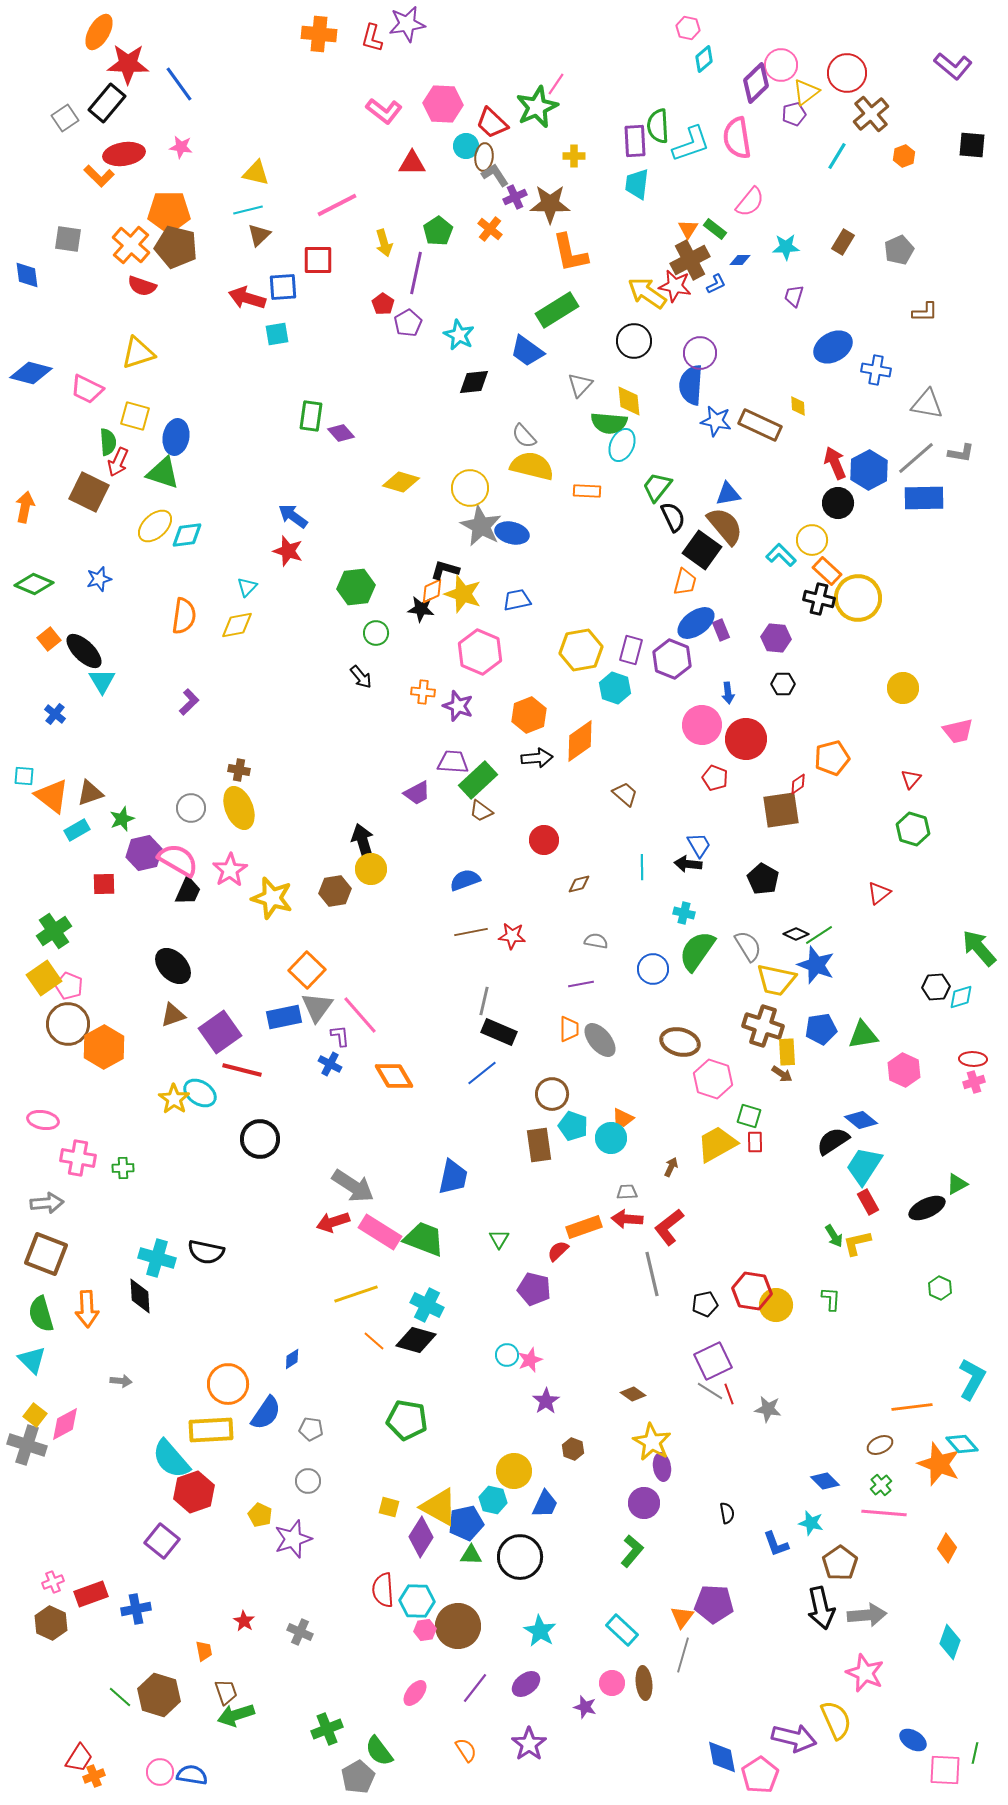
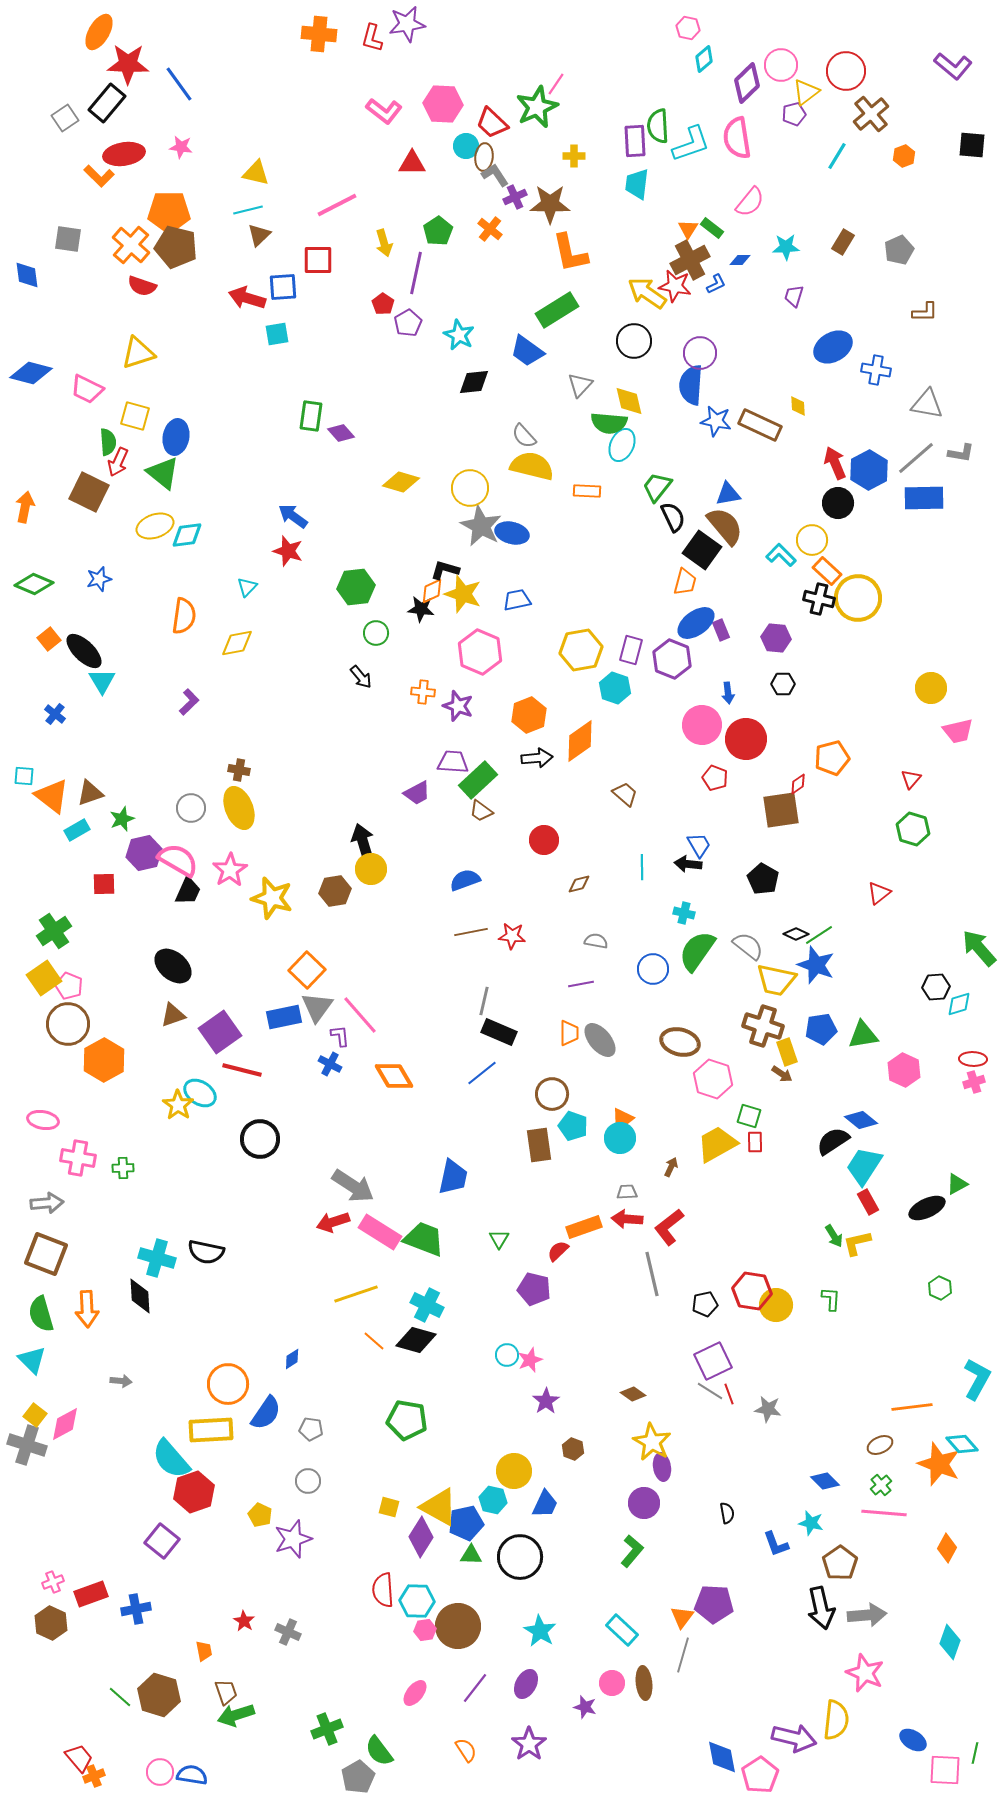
red circle at (847, 73): moved 1 px left, 2 px up
purple diamond at (756, 83): moved 9 px left
green rectangle at (715, 229): moved 3 px left, 1 px up
yellow diamond at (629, 401): rotated 8 degrees counterclockwise
green triangle at (163, 473): rotated 21 degrees clockwise
yellow ellipse at (155, 526): rotated 24 degrees clockwise
yellow diamond at (237, 625): moved 18 px down
yellow circle at (903, 688): moved 28 px right
gray semicircle at (748, 946): rotated 20 degrees counterclockwise
black ellipse at (173, 966): rotated 6 degrees counterclockwise
cyan diamond at (961, 997): moved 2 px left, 7 px down
orange trapezoid at (569, 1029): moved 4 px down
orange hexagon at (104, 1047): moved 13 px down
yellow rectangle at (787, 1052): rotated 16 degrees counterclockwise
yellow star at (174, 1099): moved 4 px right, 6 px down
cyan circle at (611, 1138): moved 9 px right
cyan L-shape at (972, 1379): moved 5 px right
gray cross at (300, 1632): moved 12 px left
purple ellipse at (526, 1684): rotated 24 degrees counterclockwise
yellow semicircle at (836, 1720): rotated 30 degrees clockwise
red trapezoid at (79, 1758): rotated 72 degrees counterclockwise
